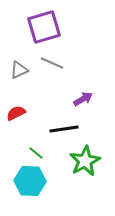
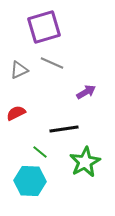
purple arrow: moved 3 px right, 7 px up
green line: moved 4 px right, 1 px up
green star: moved 1 px down
